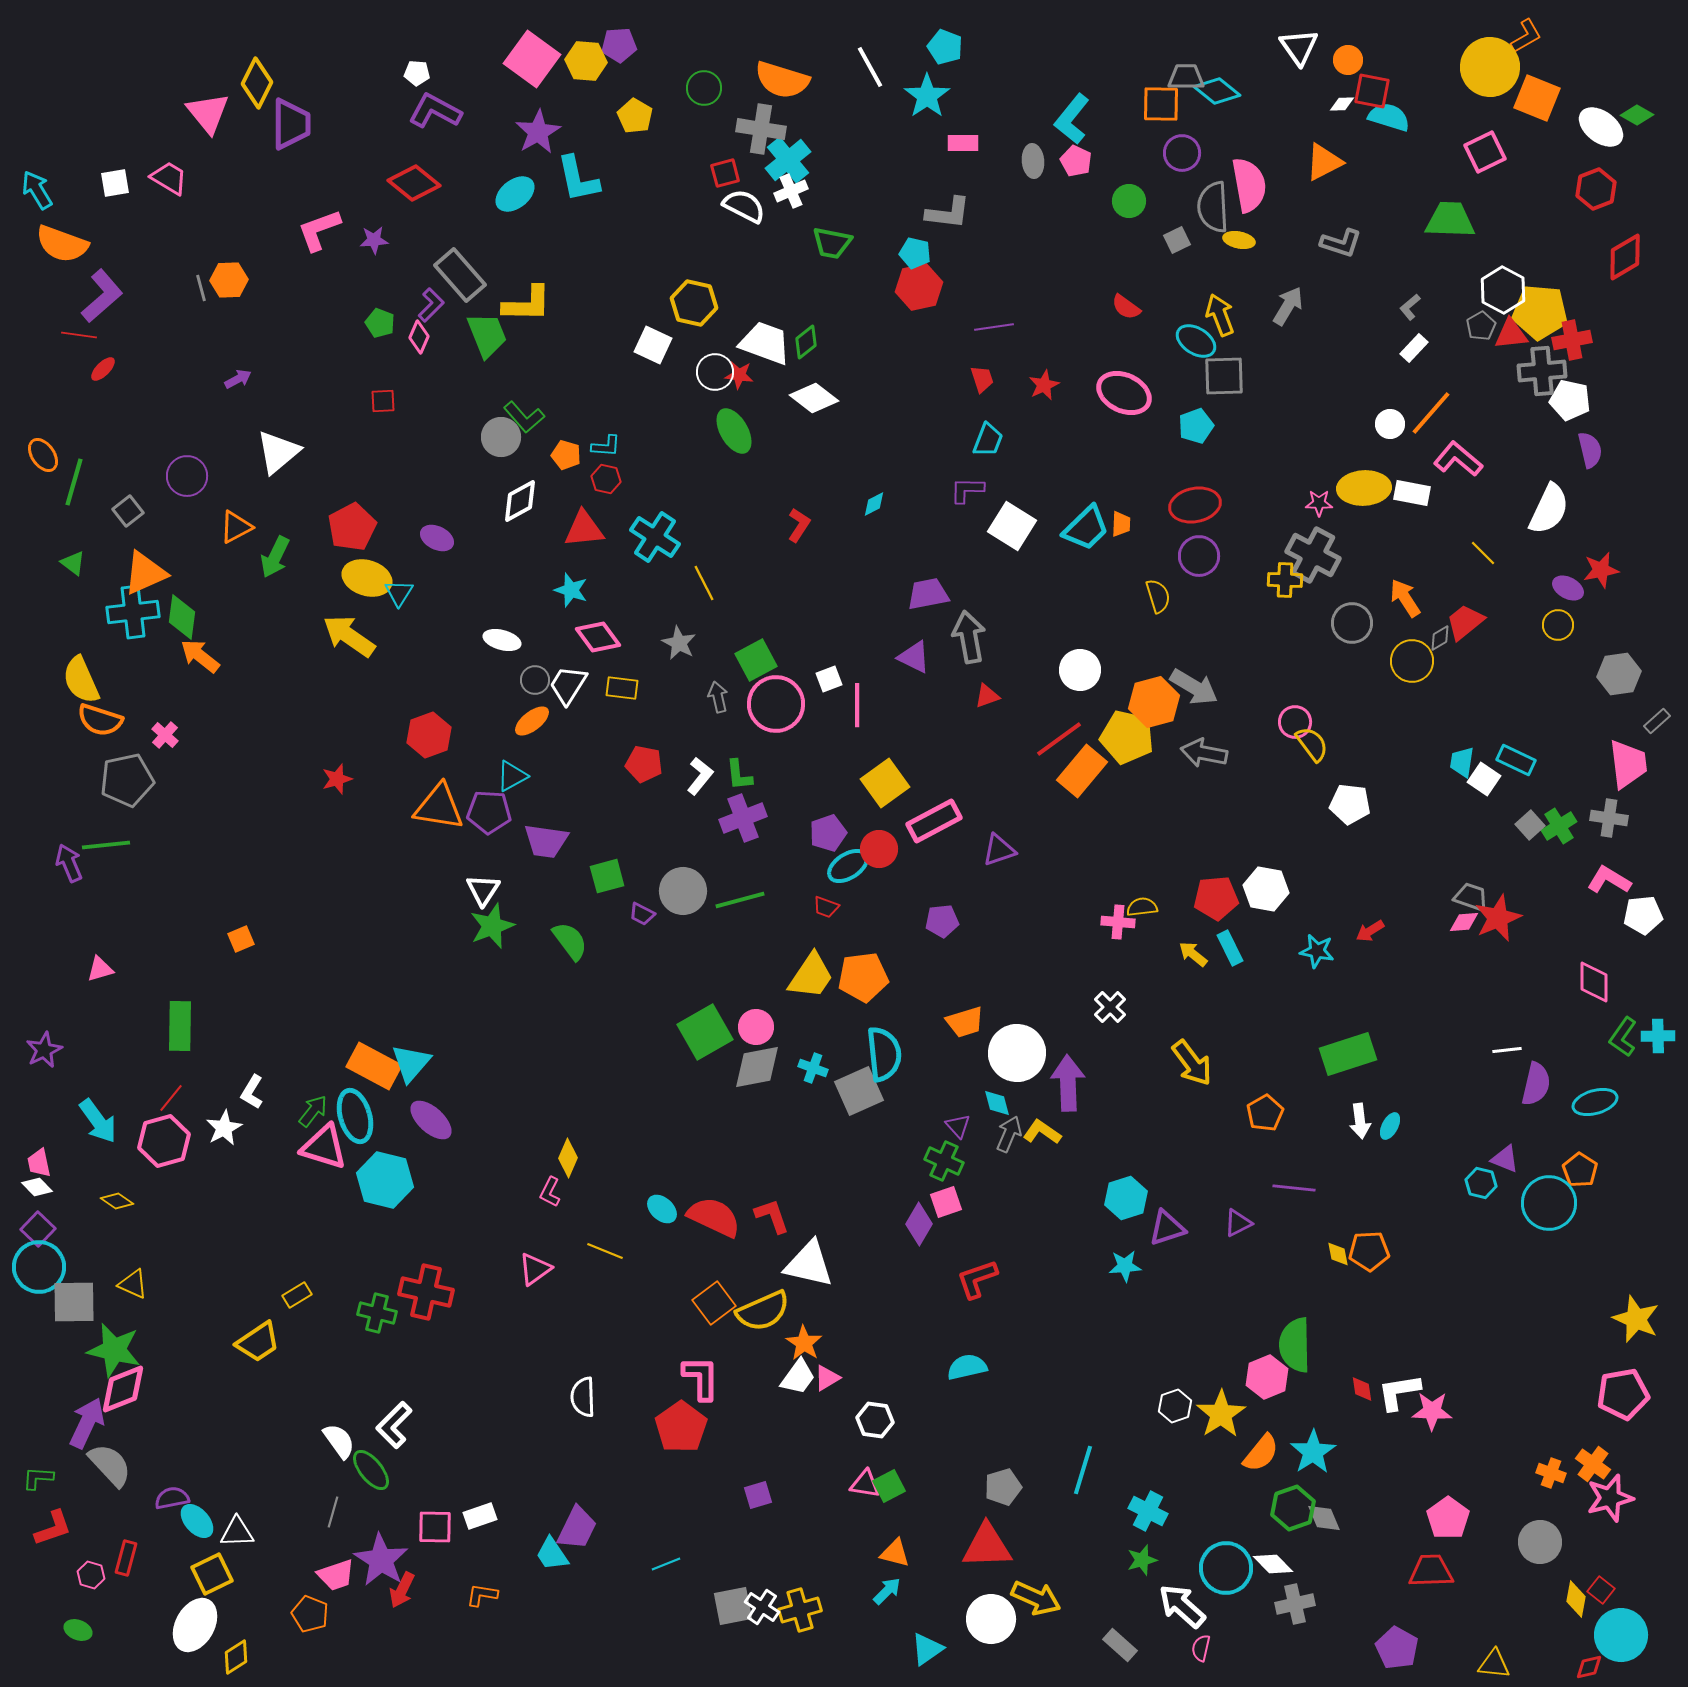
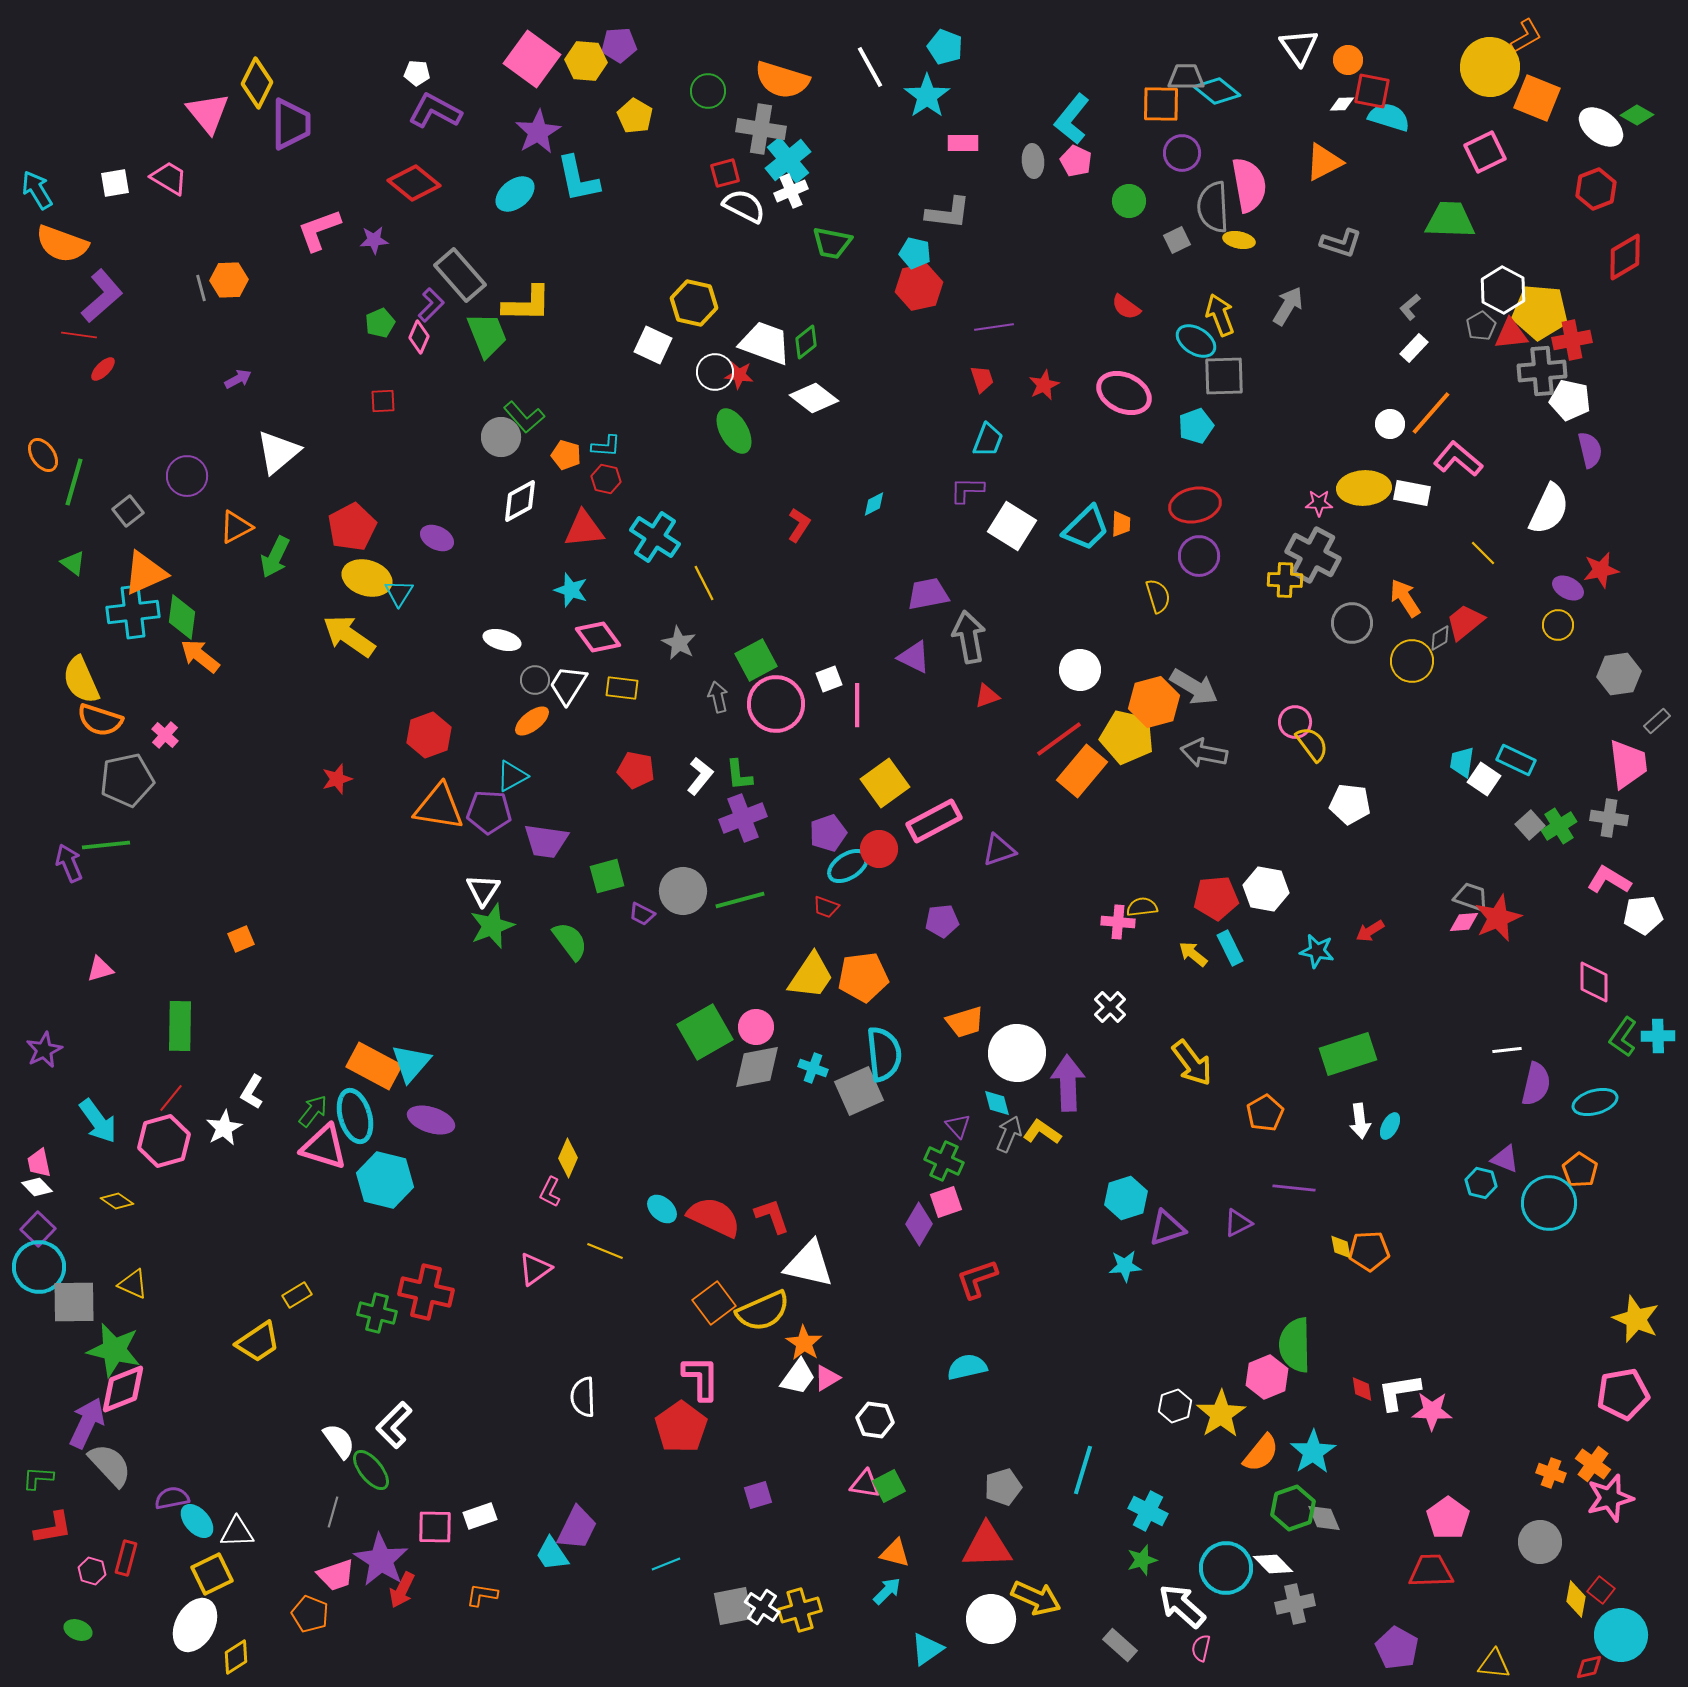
green circle at (704, 88): moved 4 px right, 3 px down
green pentagon at (380, 323): rotated 28 degrees clockwise
red pentagon at (644, 764): moved 8 px left, 6 px down
purple ellipse at (431, 1120): rotated 24 degrees counterclockwise
yellow diamond at (1338, 1254): moved 3 px right, 7 px up
red L-shape at (53, 1528): rotated 9 degrees clockwise
pink hexagon at (91, 1575): moved 1 px right, 4 px up
